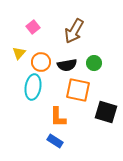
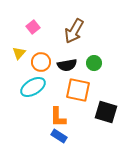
cyan ellipse: rotated 50 degrees clockwise
blue rectangle: moved 4 px right, 5 px up
